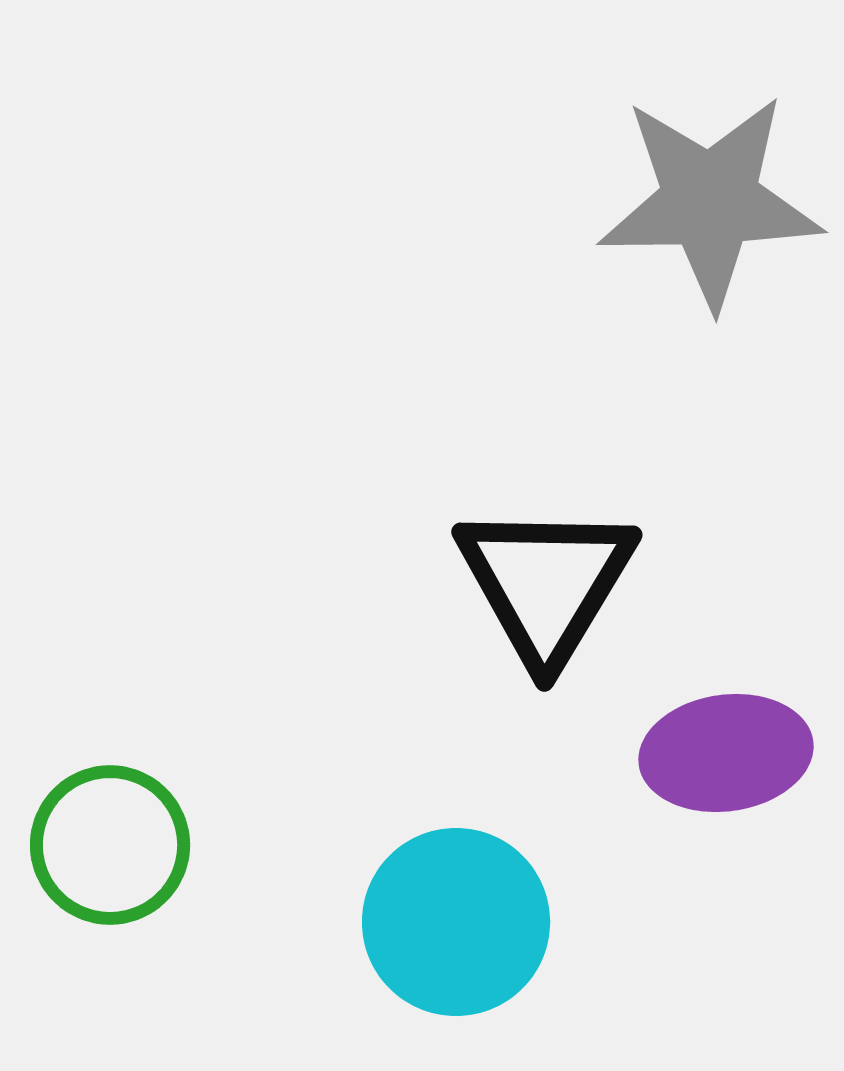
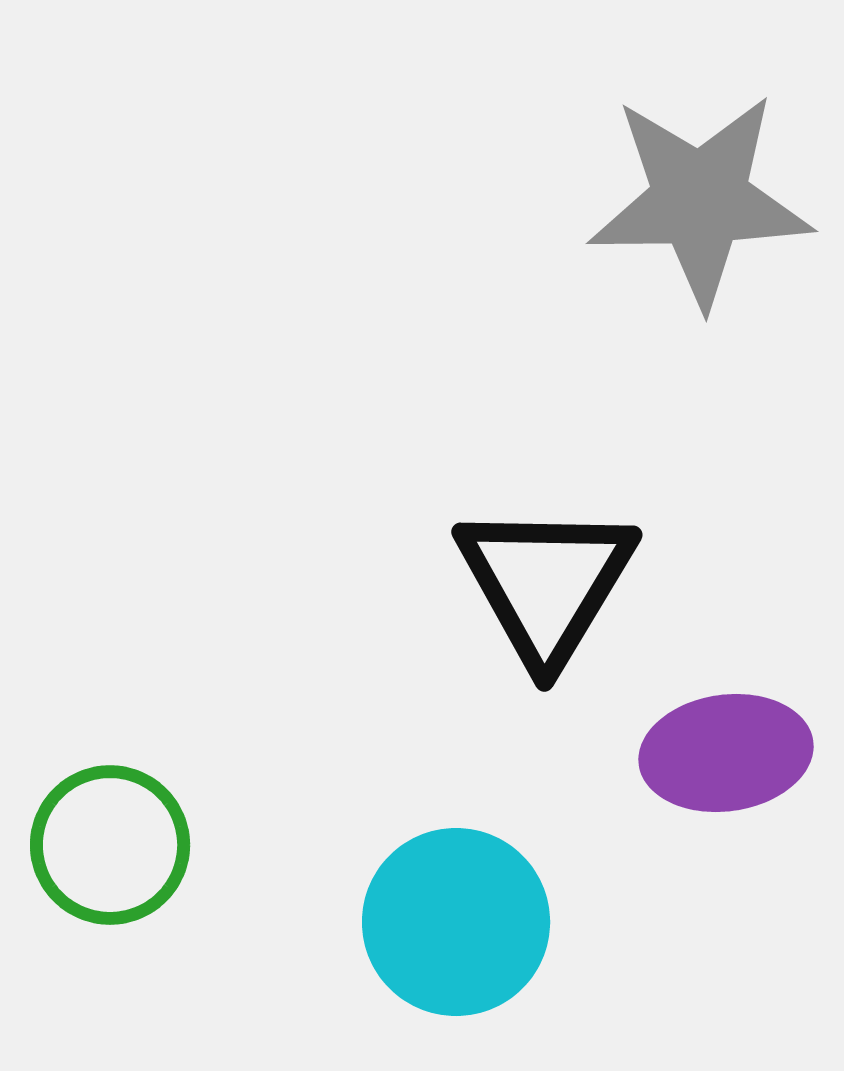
gray star: moved 10 px left, 1 px up
